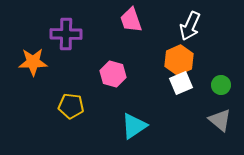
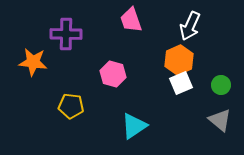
orange star: rotated 8 degrees clockwise
